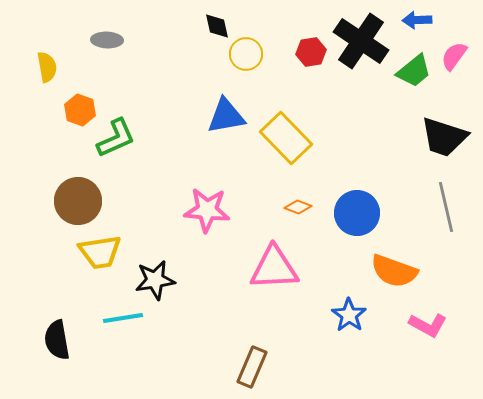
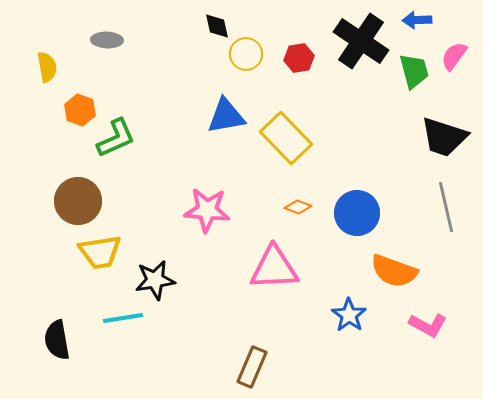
red hexagon: moved 12 px left, 6 px down
green trapezoid: rotated 66 degrees counterclockwise
